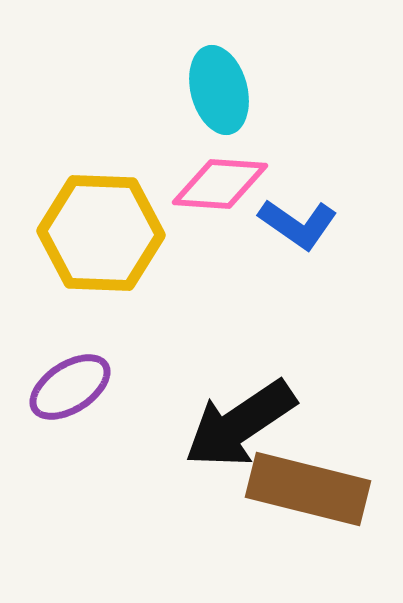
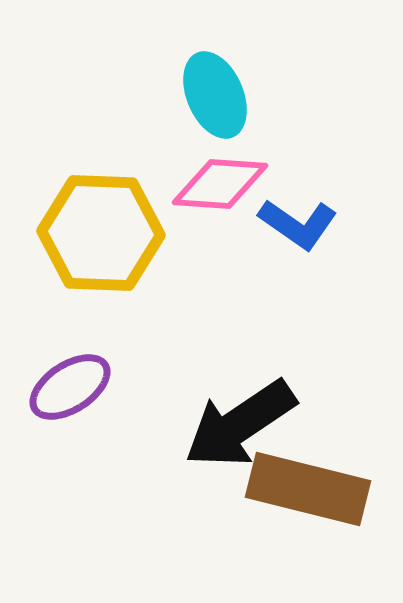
cyan ellipse: moved 4 px left, 5 px down; rotated 8 degrees counterclockwise
